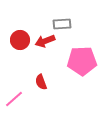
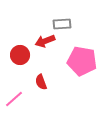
red circle: moved 15 px down
pink pentagon: rotated 12 degrees clockwise
